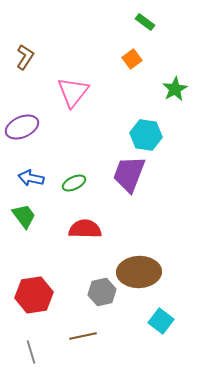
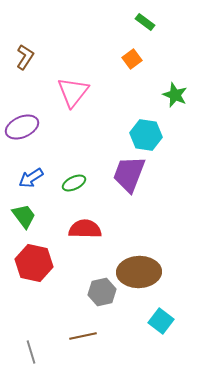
green star: moved 6 px down; rotated 20 degrees counterclockwise
blue arrow: rotated 45 degrees counterclockwise
red hexagon: moved 32 px up; rotated 21 degrees clockwise
